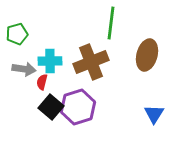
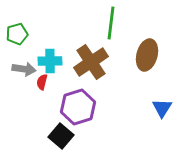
brown cross: rotated 12 degrees counterclockwise
black square: moved 10 px right, 29 px down
blue triangle: moved 8 px right, 6 px up
